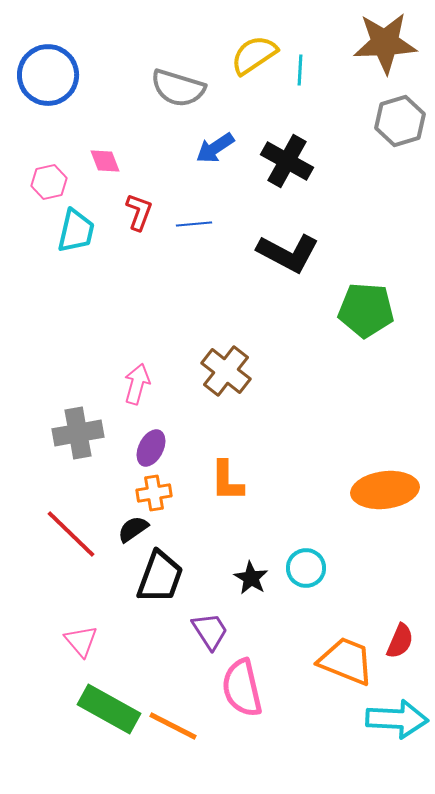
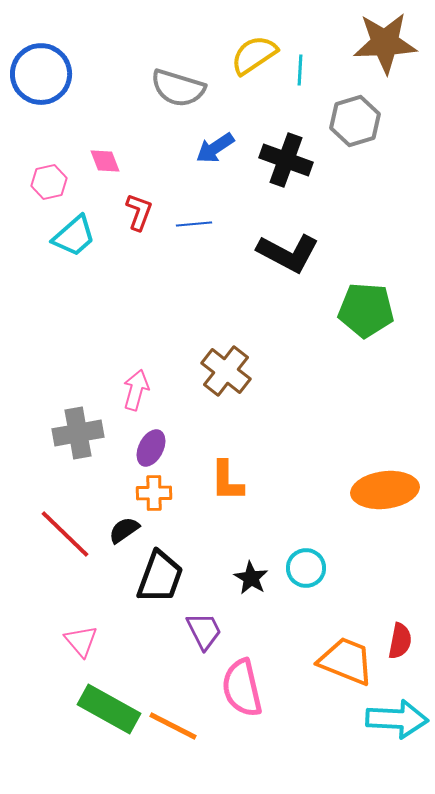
blue circle: moved 7 px left, 1 px up
gray hexagon: moved 45 px left
black cross: moved 1 px left, 1 px up; rotated 9 degrees counterclockwise
cyan trapezoid: moved 2 px left, 5 px down; rotated 36 degrees clockwise
pink arrow: moved 1 px left, 6 px down
orange cross: rotated 8 degrees clockwise
black semicircle: moved 9 px left, 1 px down
red line: moved 6 px left
purple trapezoid: moved 6 px left; rotated 6 degrees clockwise
red semicircle: rotated 12 degrees counterclockwise
